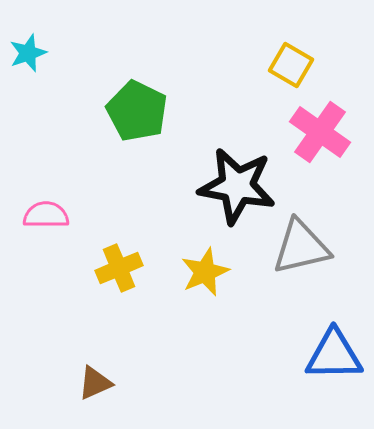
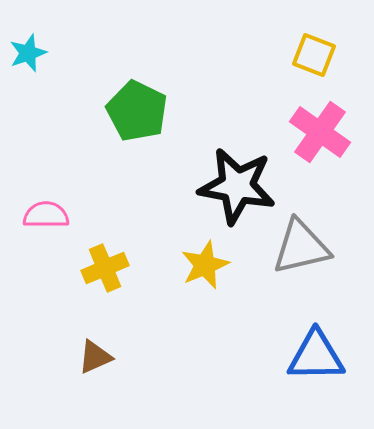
yellow square: moved 23 px right, 10 px up; rotated 9 degrees counterclockwise
yellow cross: moved 14 px left
yellow star: moved 7 px up
blue triangle: moved 18 px left, 1 px down
brown triangle: moved 26 px up
